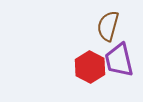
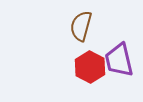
brown semicircle: moved 27 px left
